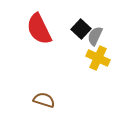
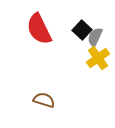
black square: moved 1 px right, 1 px down
gray semicircle: moved 1 px down
yellow cross: rotated 30 degrees clockwise
